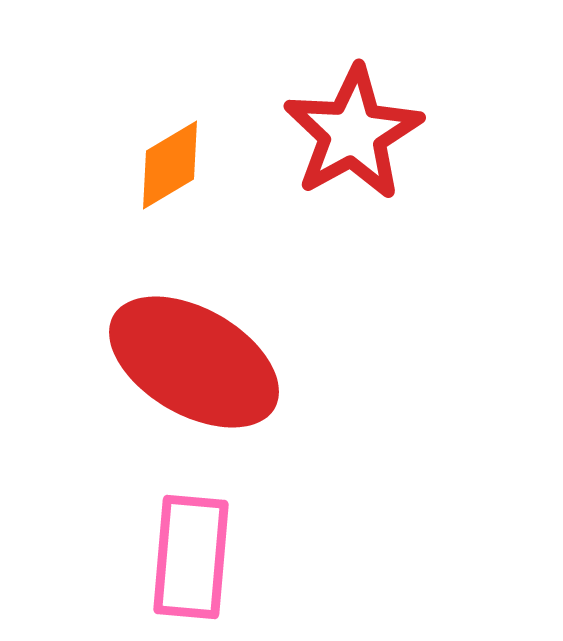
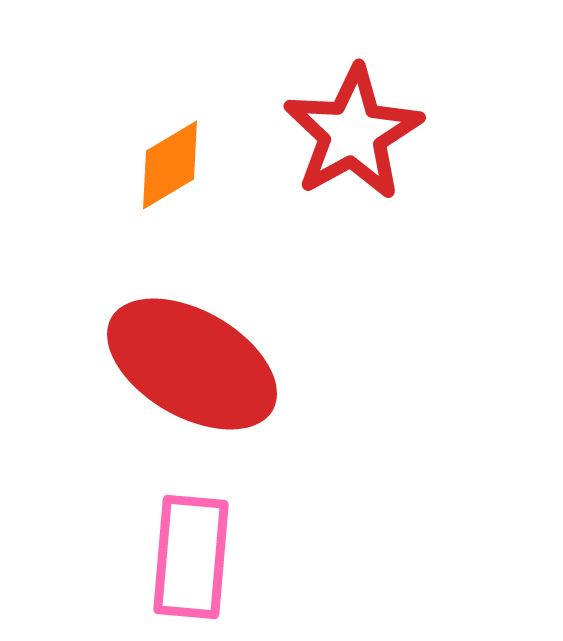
red ellipse: moved 2 px left, 2 px down
